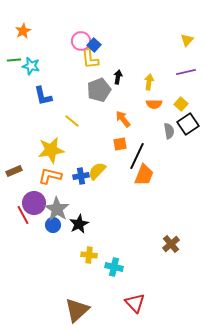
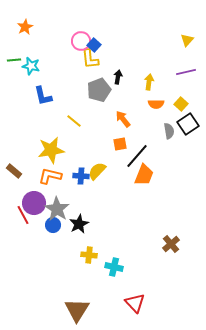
orange star: moved 2 px right, 4 px up
orange semicircle: moved 2 px right
yellow line: moved 2 px right
black line: rotated 16 degrees clockwise
brown rectangle: rotated 63 degrees clockwise
blue cross: rotated 14 degrees clockwise
brown triangle: rotated 16 degrees counterclockwise
